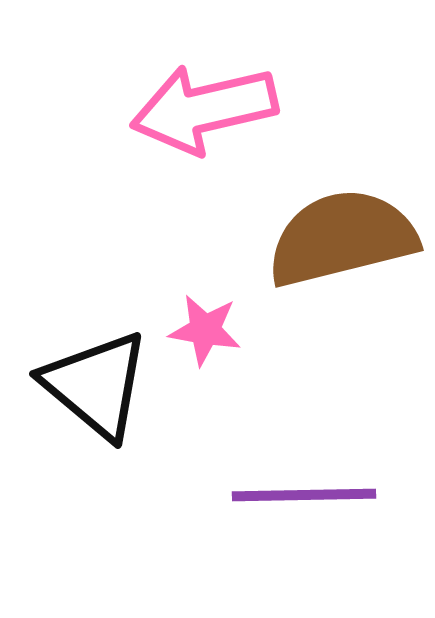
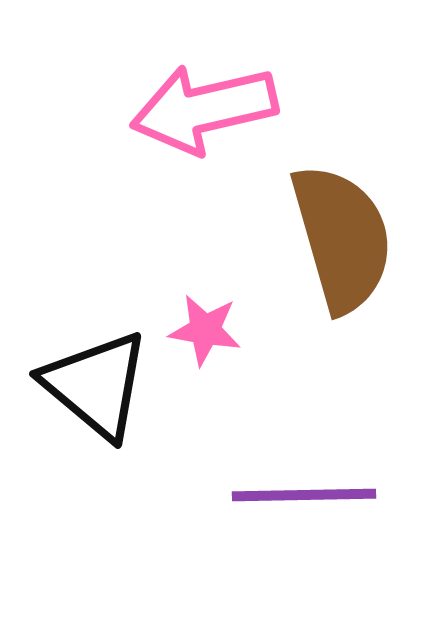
brown semicircle: rotated 88 degrees clockwise
